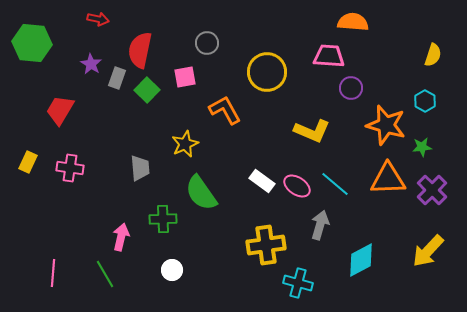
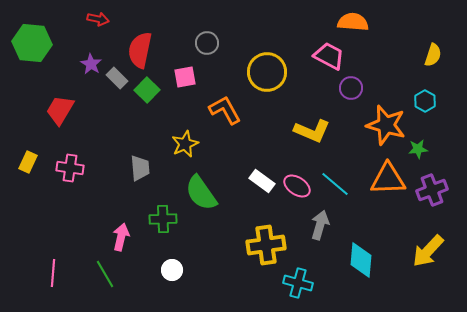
pink trapezoid: rotated 24 degrees clockwise
gray rectangle: rotated 65 degrees counterclockwise
green star: moved 4 px left, 2 px down
purple cross: rotated 24 degrees clockwise
cyan diamond: rotated 57 degrees counterclockwise
